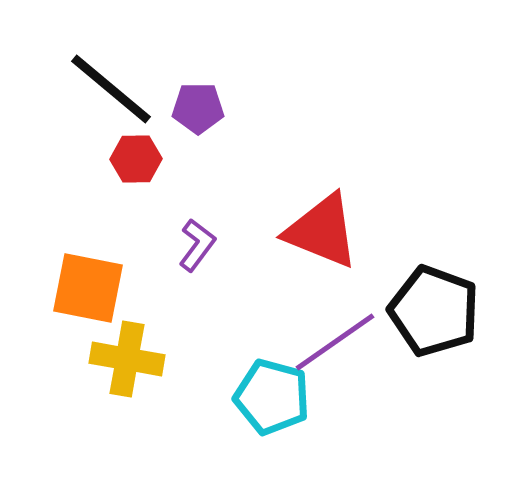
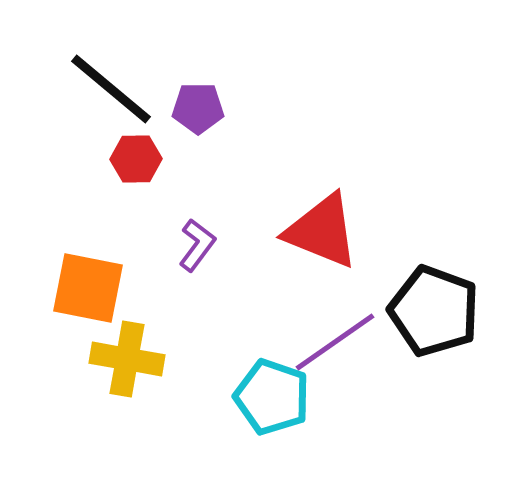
cyan pentagon: rotated 4 degrees clockwise
